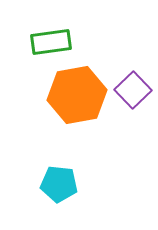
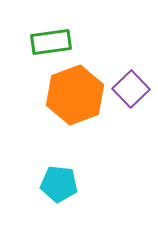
purple square: moved 2 px left, 1 px up
orange hexagon: moved 2 px left; rotated 10 degrees counterclockwise
